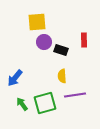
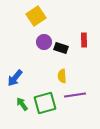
yellow square: moved 1 px left, 6 px up; rotated 30 degrees counterclockwise
black rectangle: moved 2 px up
